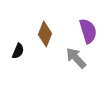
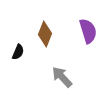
black semicircle: moved 1 px down
gray arrow: moved 14 px left, 19 px down
